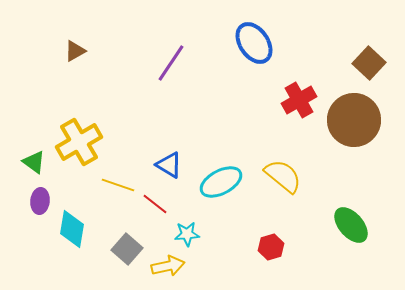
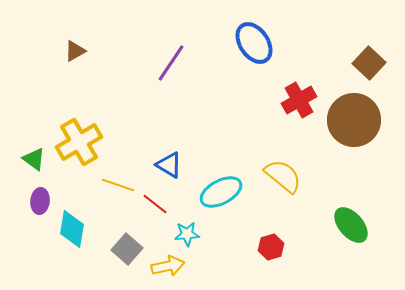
green triangle: moved 3 px up
cyan ellipse: moved 10 px down
